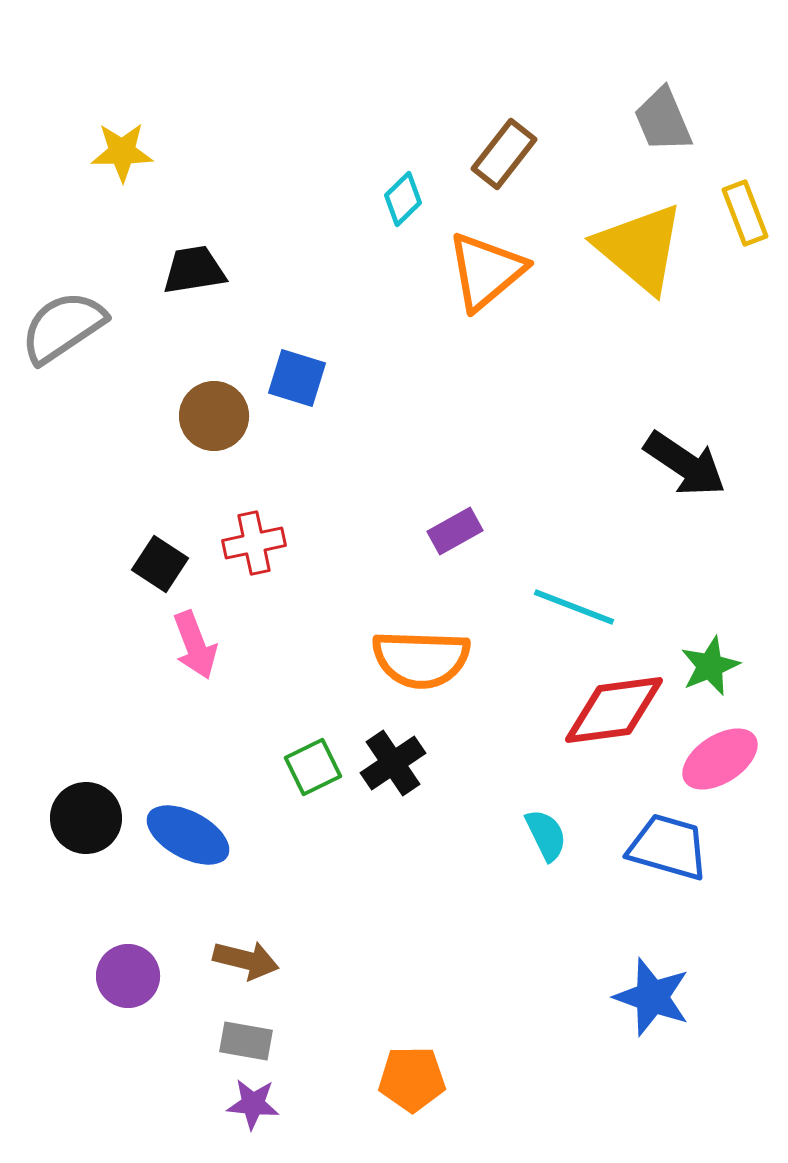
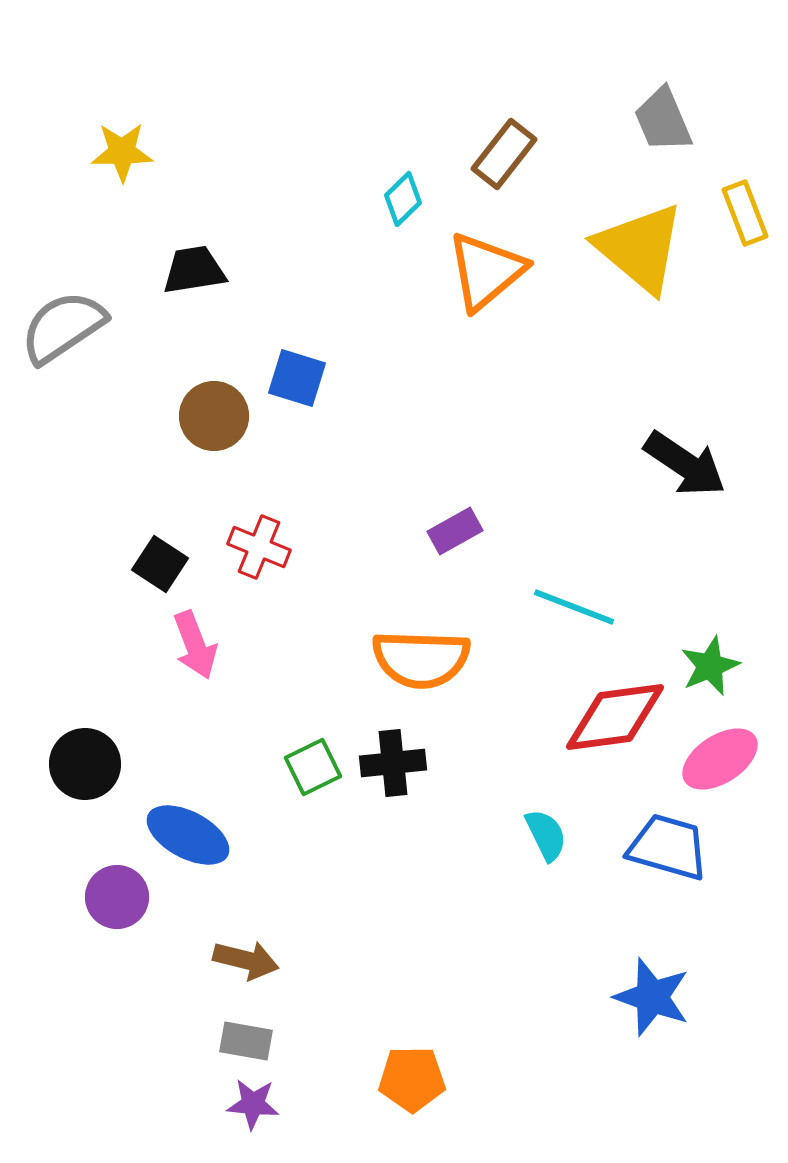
red cross: moved 5 px right, 4 px down; rotated 34 degrees clockwise
red diamond: moved 1 px right, 7 px down
black cross: rotated 28 degrees clockwise
black circle: moved 1 px left, 54 px up
purple circle: moved 11 px left, 79 px up
